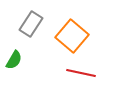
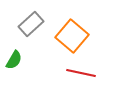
gray rectangle: rotated 15 degrees clockwise
